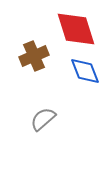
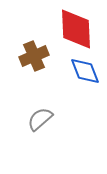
red diamond: rotated 15 degrees clockwise
gray semicircle: moved 3 px left
